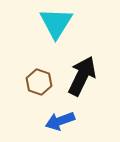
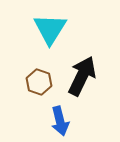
cyan triangle: moved 6 px left, 6 px down
blue arrow: rotated 84 degrees counterclockwise
